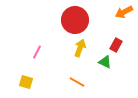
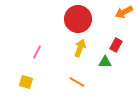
red circle: moved 3 px right, 1 px up
green triangle: rotated 24 degrees counterclockwise
